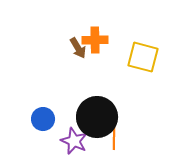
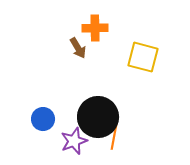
orange cross: moved 12 px up
black circle: moved 1 px right
orange line: rotated 10 degrees clockwise
purple star: rotated 28 degrees clockwise
